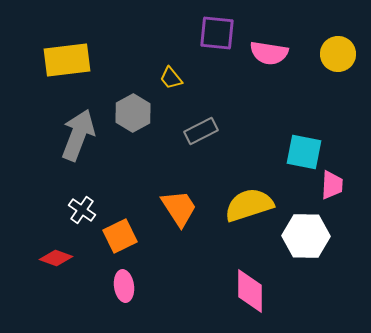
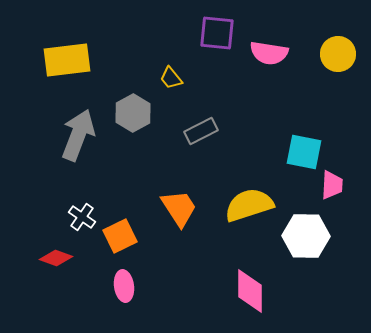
white cross: moved 7 px down
